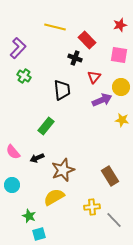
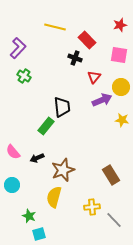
black trapezoid: moved 17 px down
brown rectangle: moved 1 px right, 1 px up
yellow semicircle: rotated 45 degrees counterclockwise
